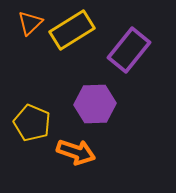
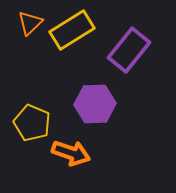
orange arrow: moved 5 px left, 1 px down
